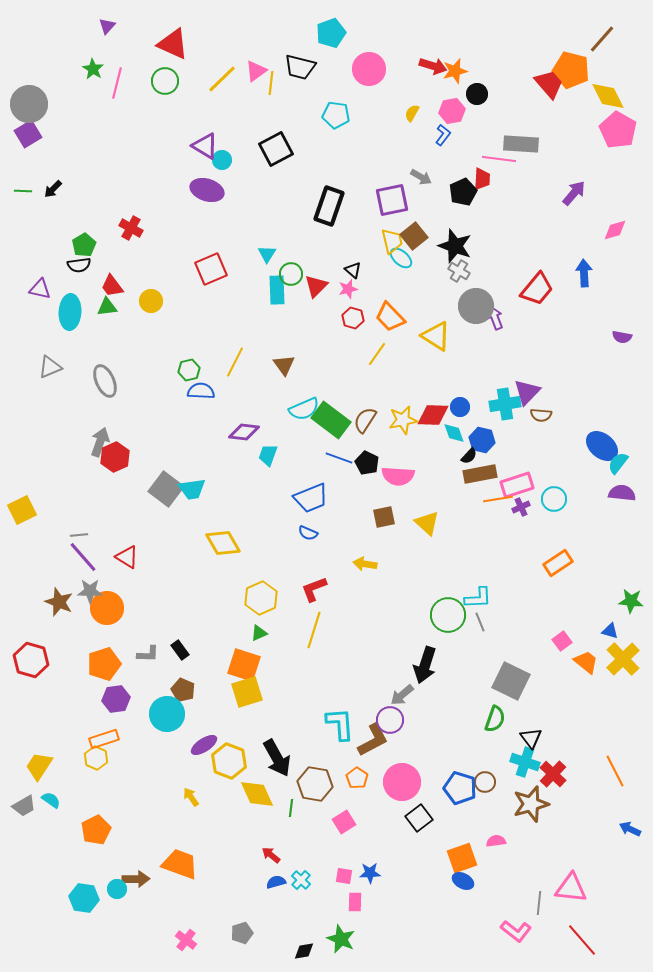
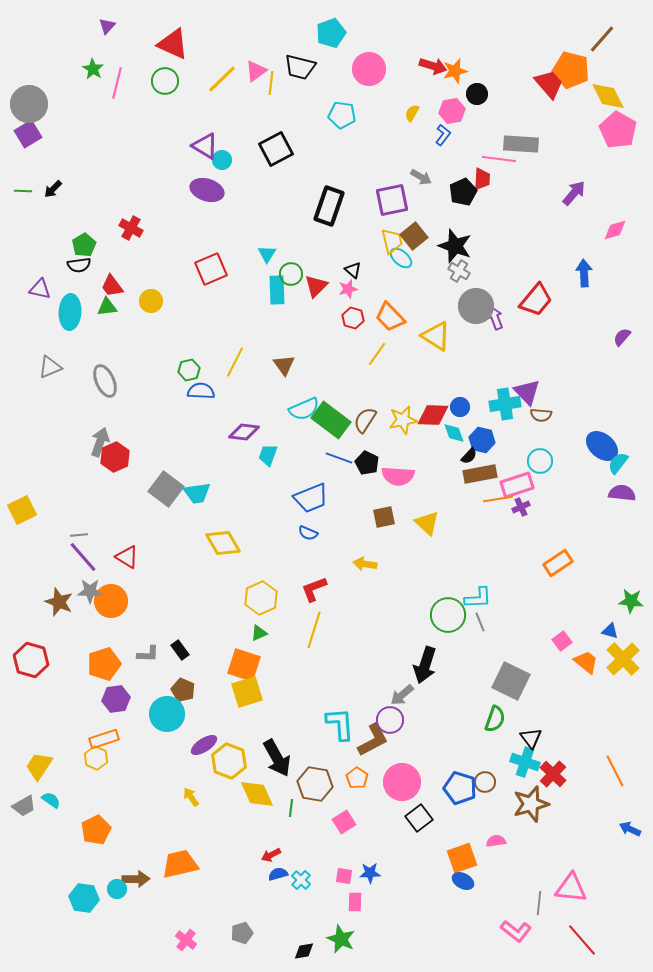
cyan pentagon at (336, 115): moved 6 px right
red trapezoid at (537, 289): moved 1 px left, 11 px down
purple semicircle at (622, 337): rotated 120 degrees clockwise
purple triangle at (527, 392): rotated 28 degrees counterclockwise
cyan trapezoid at (192, 489): moved 5 px right, 4 px down
cyan circle at (554, 499): moved 14 px left, 38 px up
orange circle at (107, 608): moved 4 px right, 7 px up
red arrow at (271, 855): rotated 66 degrees counterclockwise
orange trapezoid at (180, 864): rotated 33 degrees counterclockwise
blue semicircle at (276, 882): moved 2 px right, 8 px up
